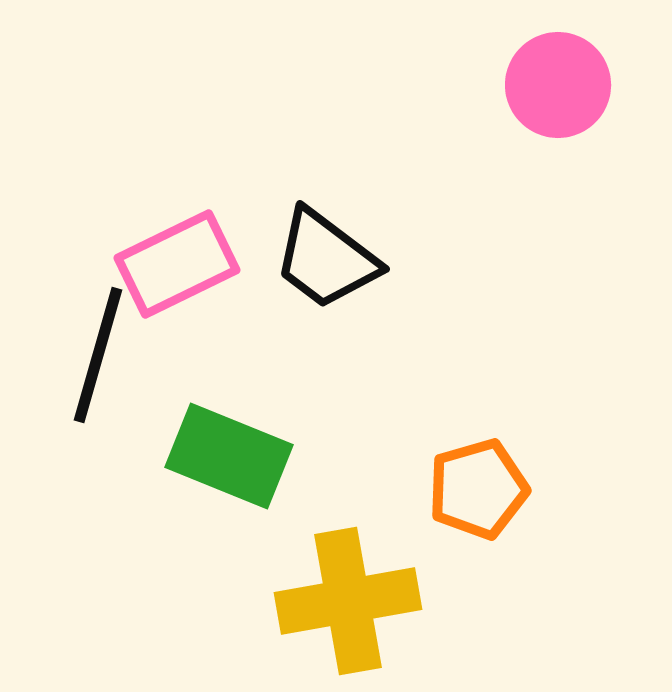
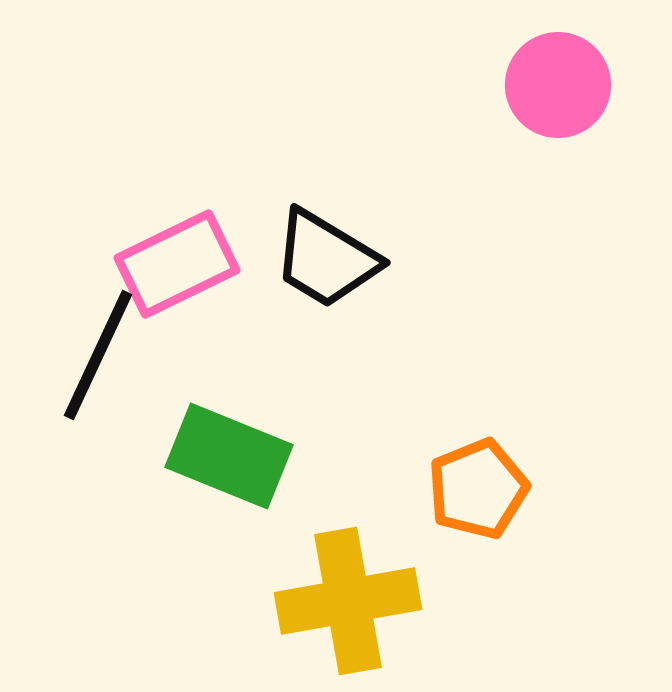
black trapezoid: rotated 6 degrees counterclockwise
black line: rotated 9 degrees clockwise
orange pentagon: rotated 6 degrees counterclockwise
